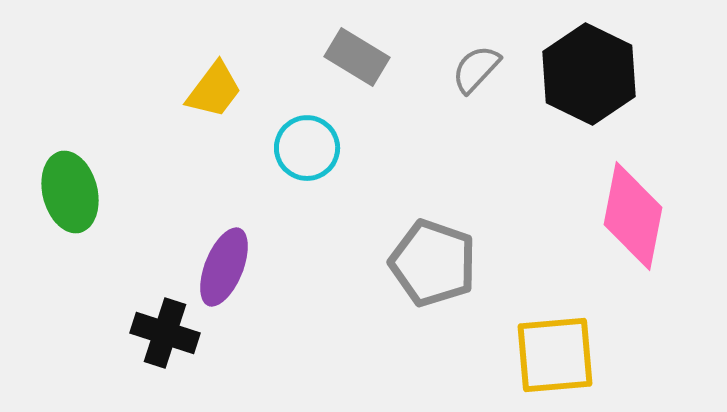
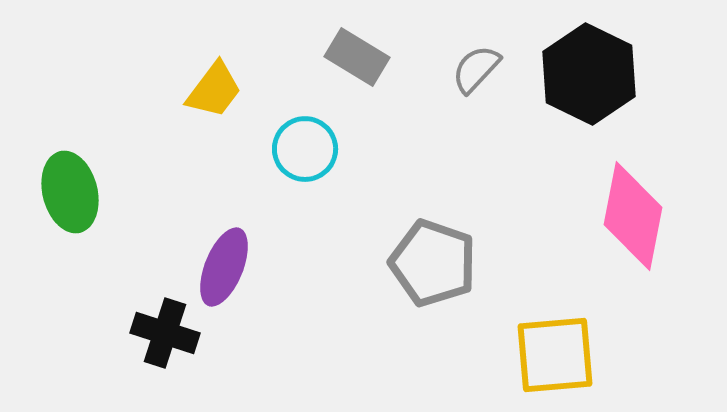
cyan circle: moved 2 px left, 1 px down
